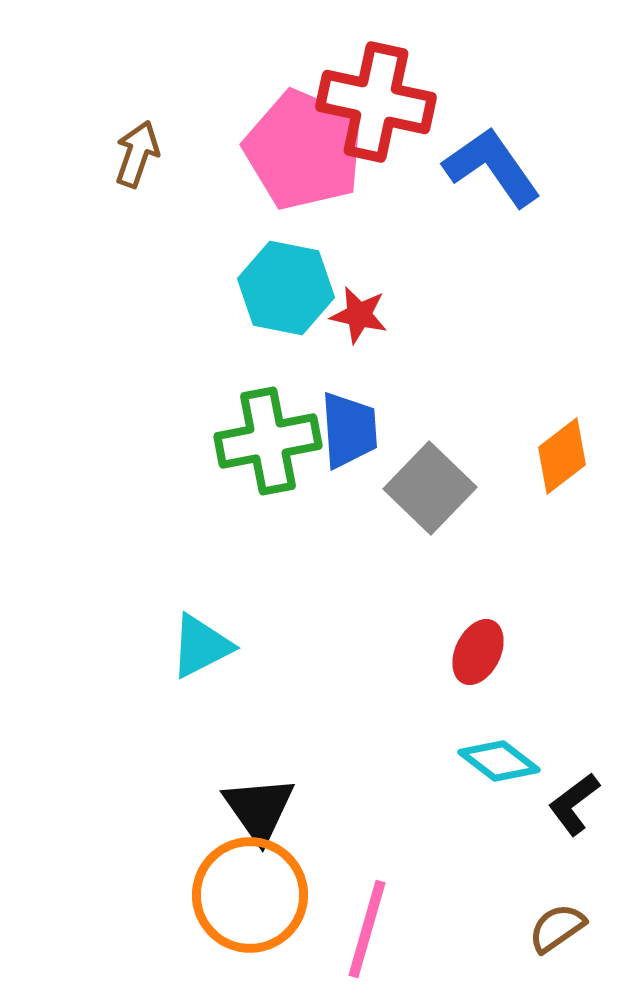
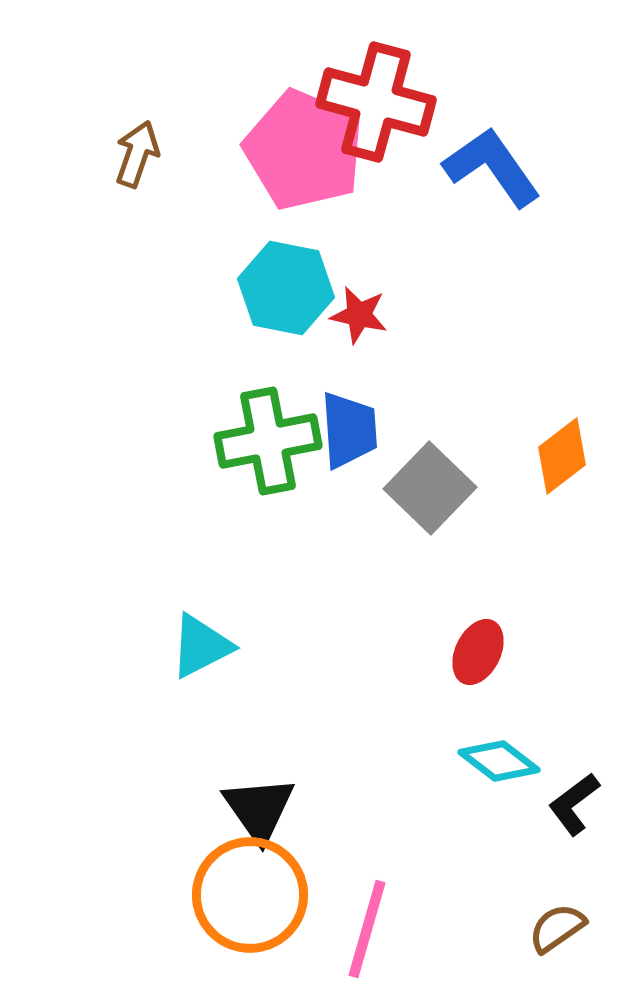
red cross: rotated 3 degrees clockwise
